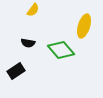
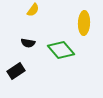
yellow ellipse: moved 3 px up; rotated 15 degrees counterclockwise
